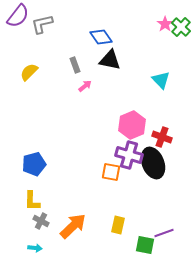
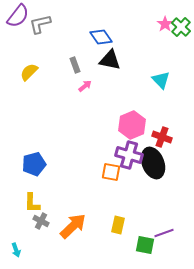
gray L-shape: moved 2 px left
yellow L-shape: moved 2 px down
cyan arrow: moved 19 px left, 2 px down; rotated 64 degrees clockwise
